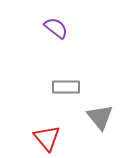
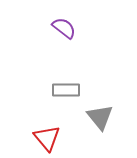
purple semicircle: moved 8 px right
gray rectangle: moved 3 px down
